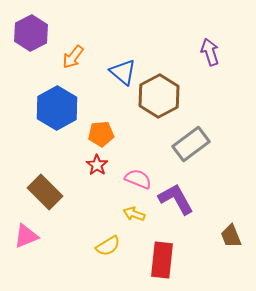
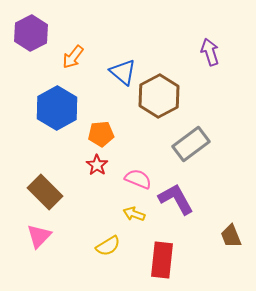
pink triangle: moved 13 px right; rotated 24 degrees counterclockwise
